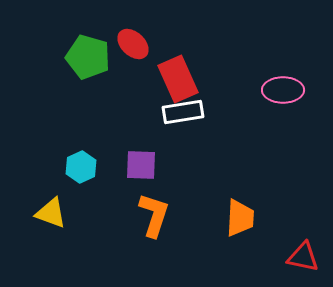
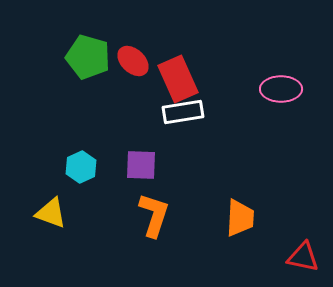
red ellipse: moved 17 px down
pink ellipse: moved 2 px left, 1 px up
